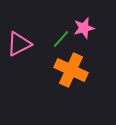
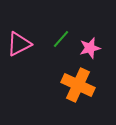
pink star: moved 6 px right, 20 px down
orange cross: moved 7 px right, 15 px down
